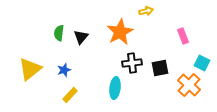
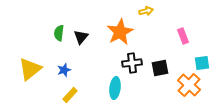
cyan square: rotated 35 degrees counterclockwise
